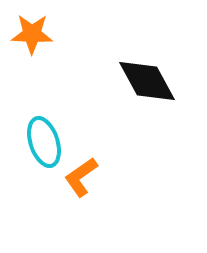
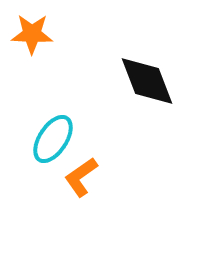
black diamond: rotated 8 degrees clockwise
cyan ellipse: moved 9 px right, 3 px up; rotated 51 degrees clockwise
